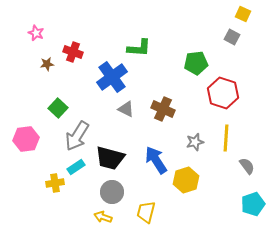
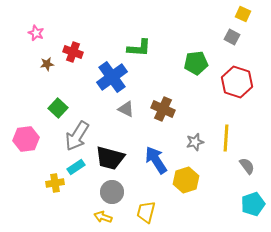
red hexagon: moved 14 px right, 11 px up
